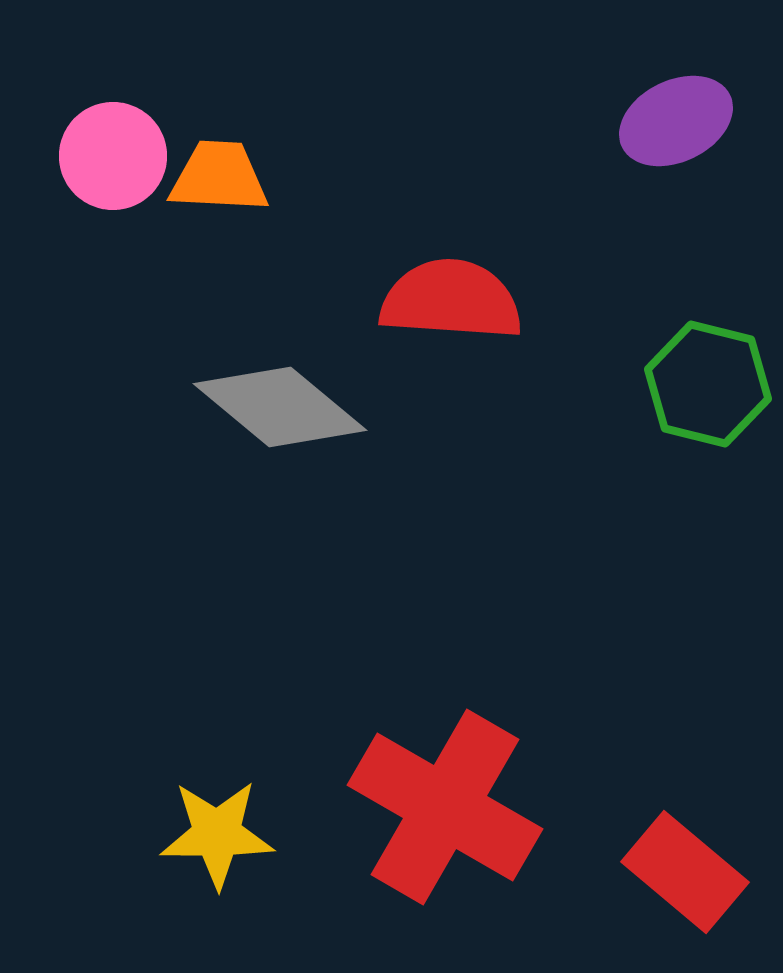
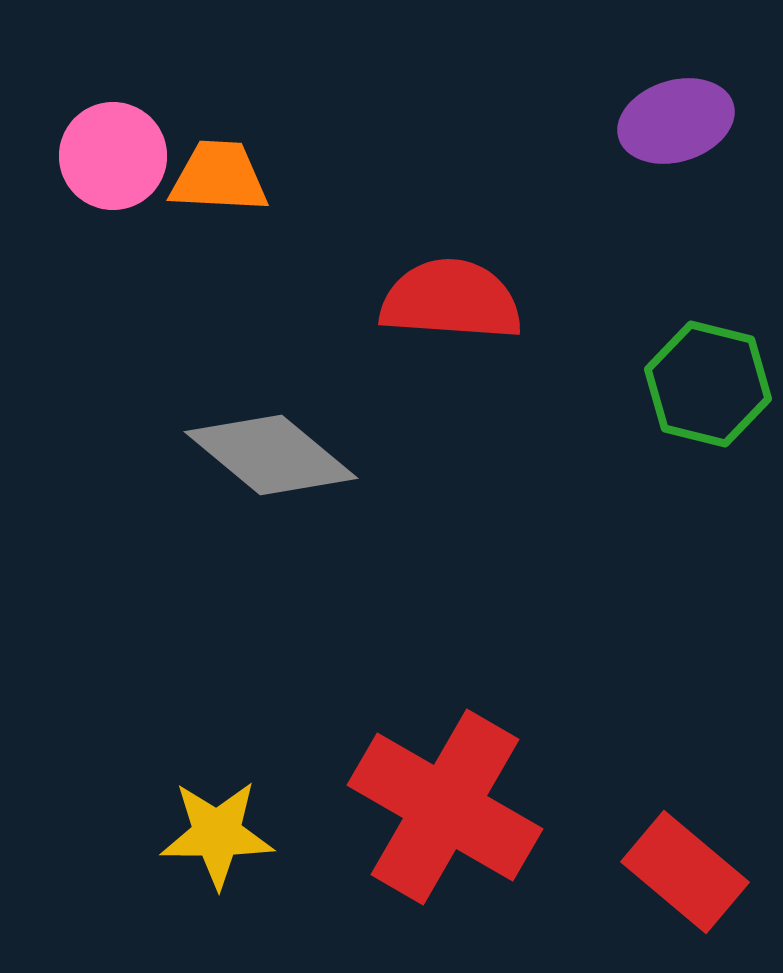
purple ellipse: rotated 9 degrees clockwise
gray diamond: moved 9 px left, 48 px down
